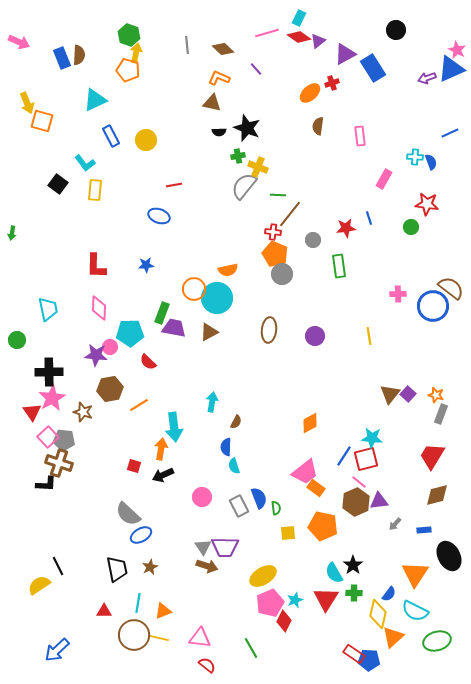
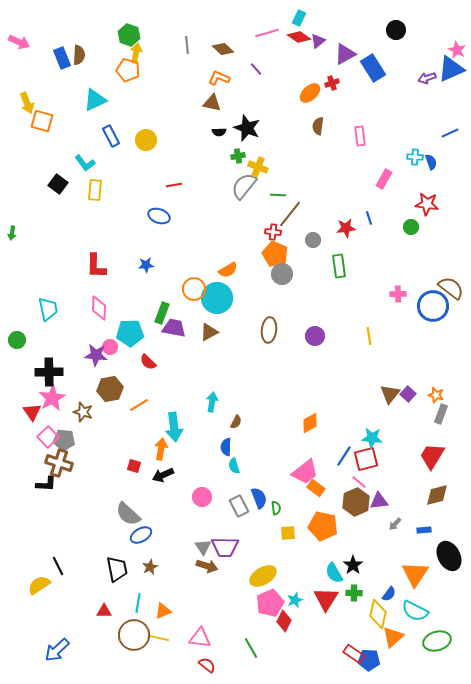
orange semicircle at (228, 270): rotated 18 degrees counterclockwise
